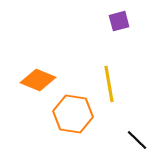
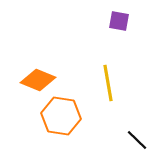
purple square: rotated 25 degrees clockwise
yellow line: moved 1 px left, 1 px up
orange hexagon: moved 12 px left, 2 px down
